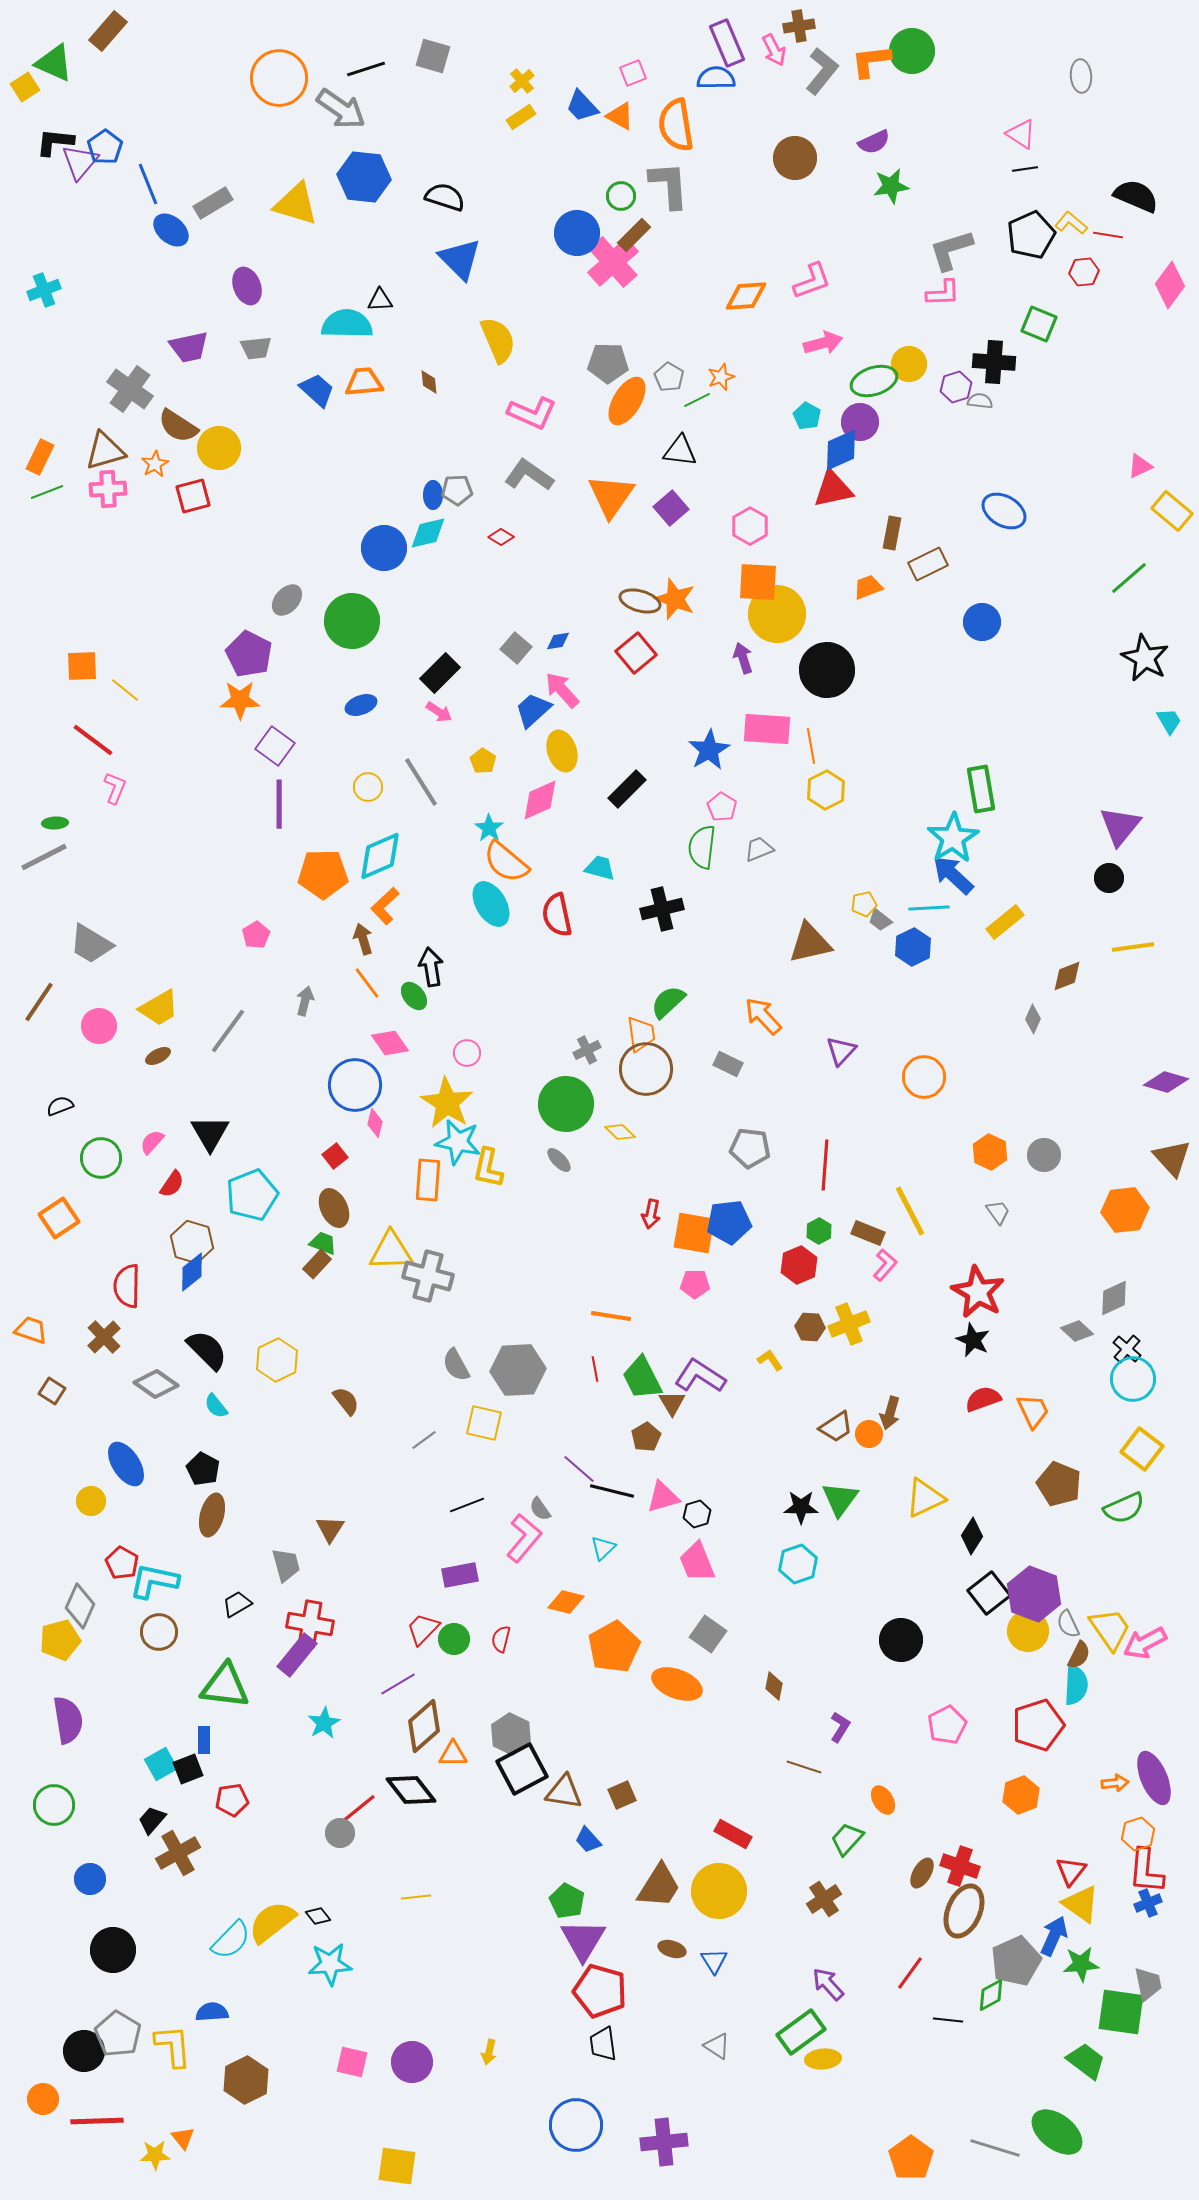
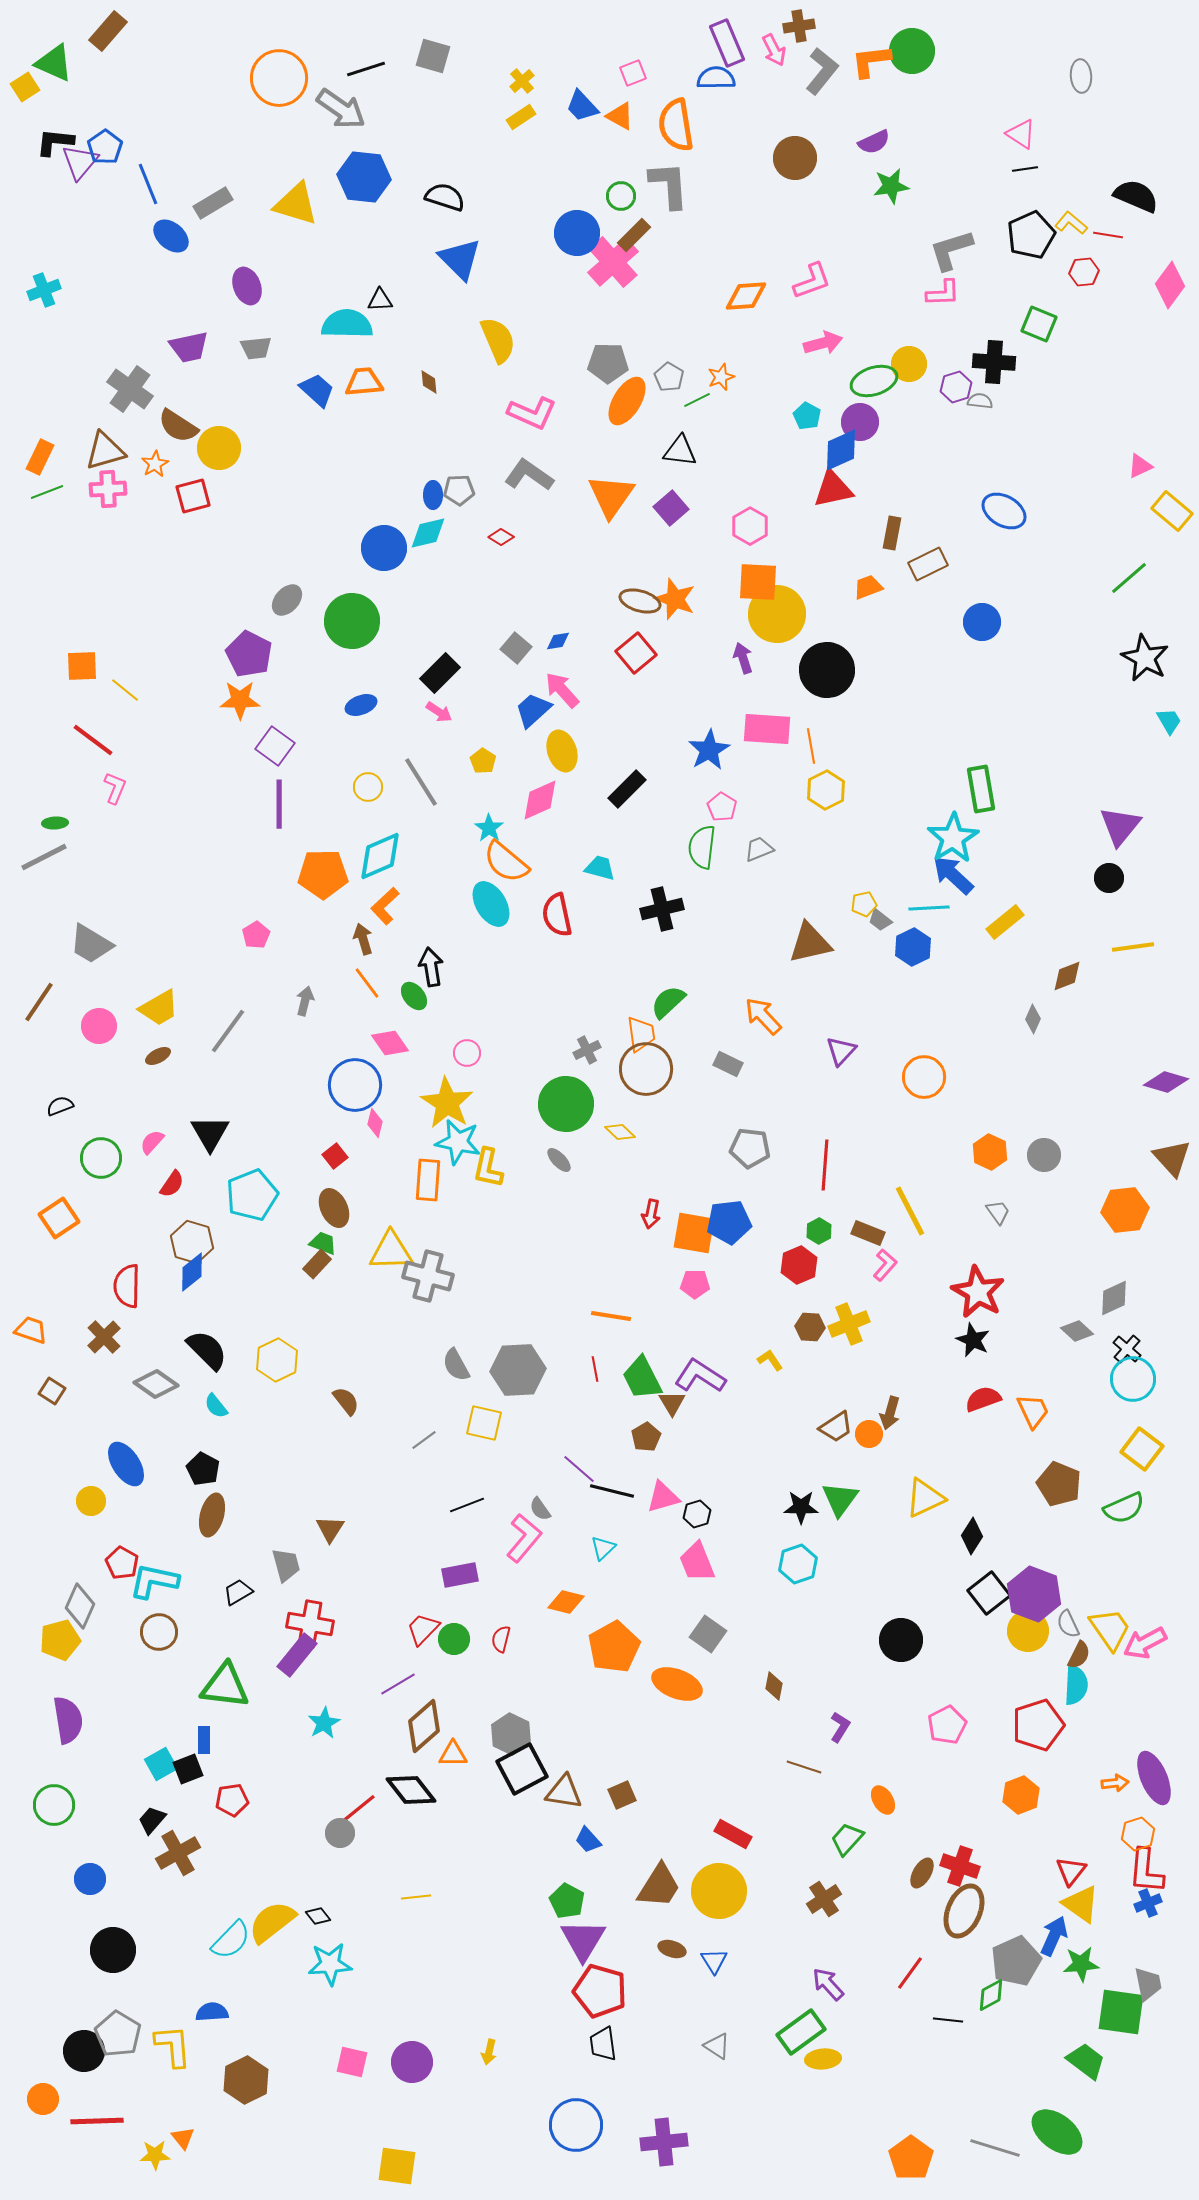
blue ellipse at (171, 230): moved 6 px down
gray pentagon at (457, 490): moved 2 px right
black trapezoid at (237, 1604): moved 1 px right, 12 px up
